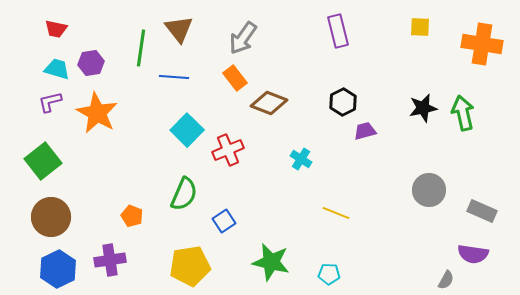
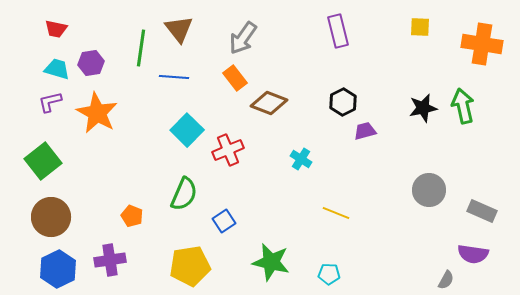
green arrow: moved 7 px up
